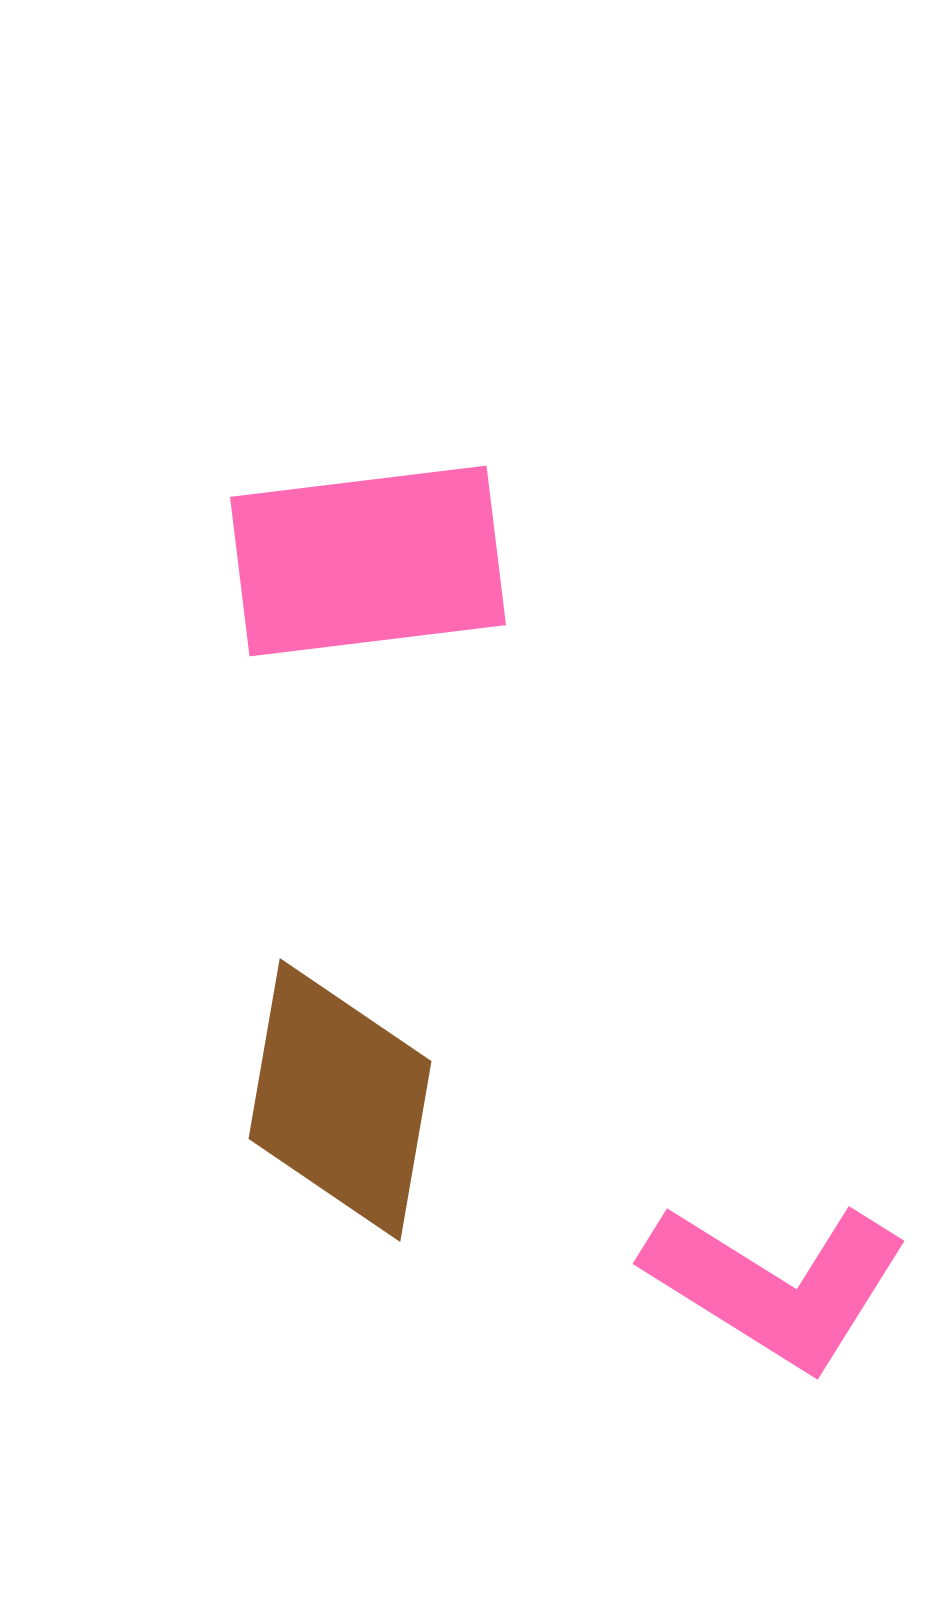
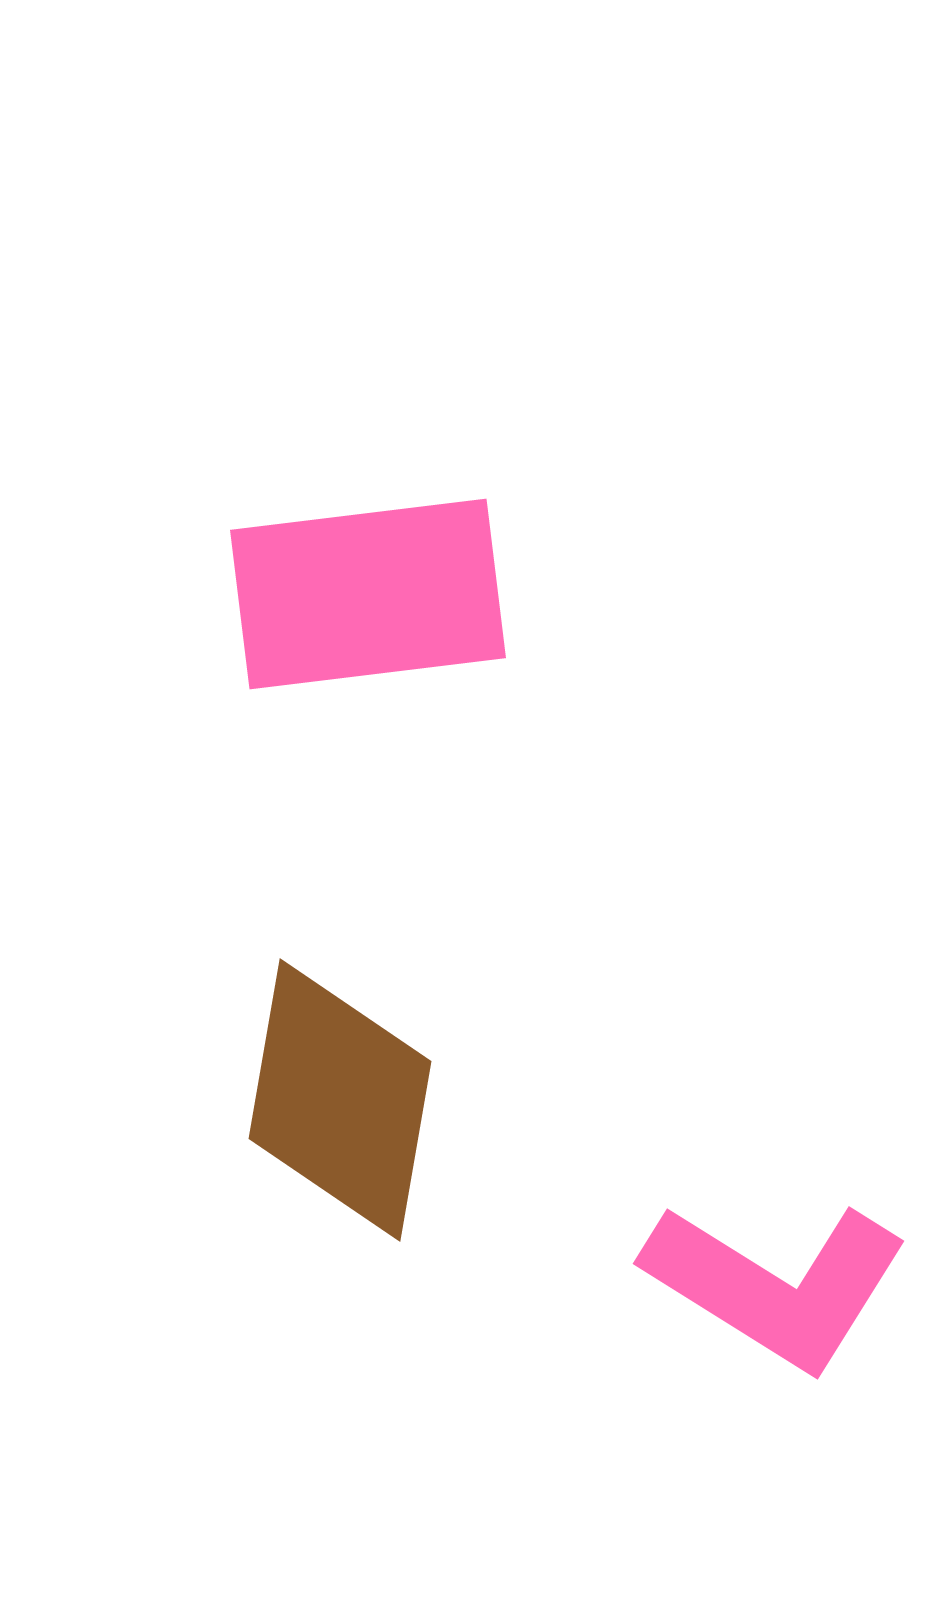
pink rectangle: moved 33 px down
